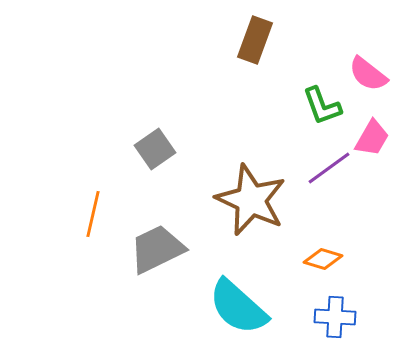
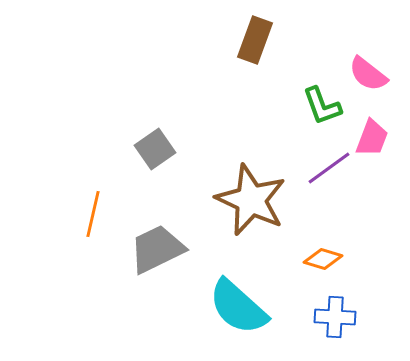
pink trapezoid: rotated 9 degrees counterclockwise
